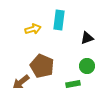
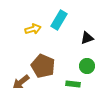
cyan rectangle: rotated 24 degrees clockwise
brown pentagon: moved 1 px right
green rectangle: rotated 16 degrees clockwise
